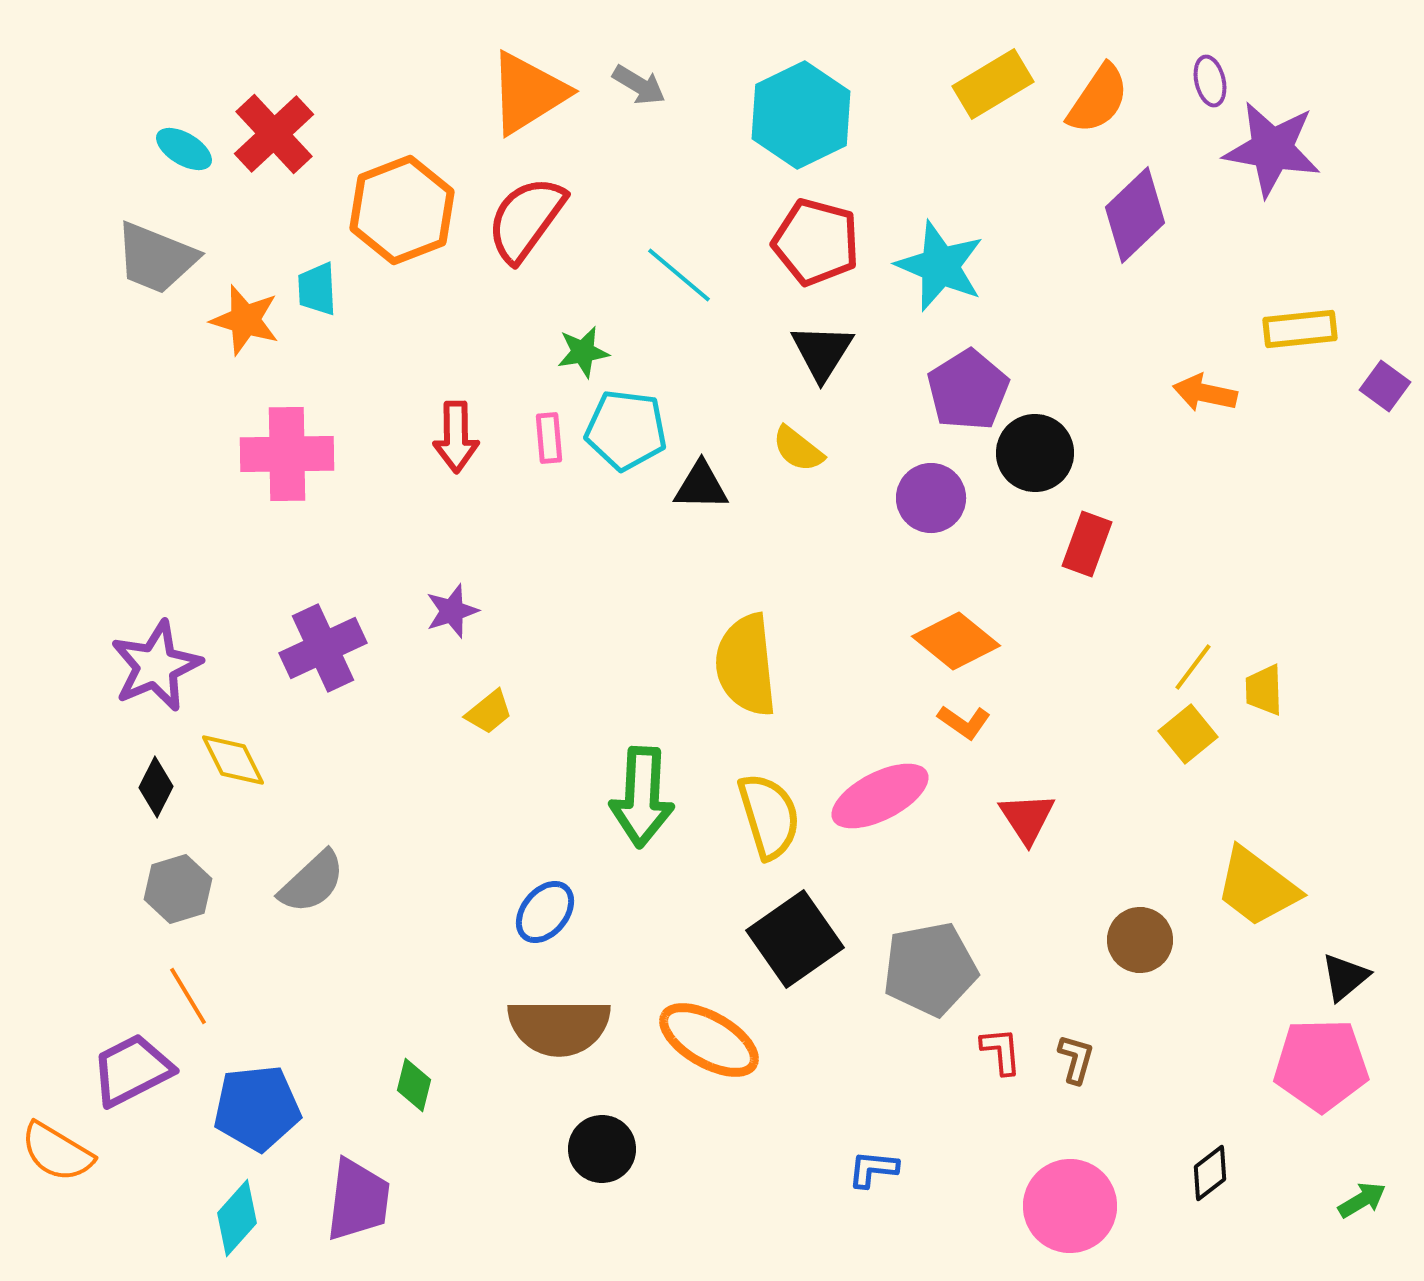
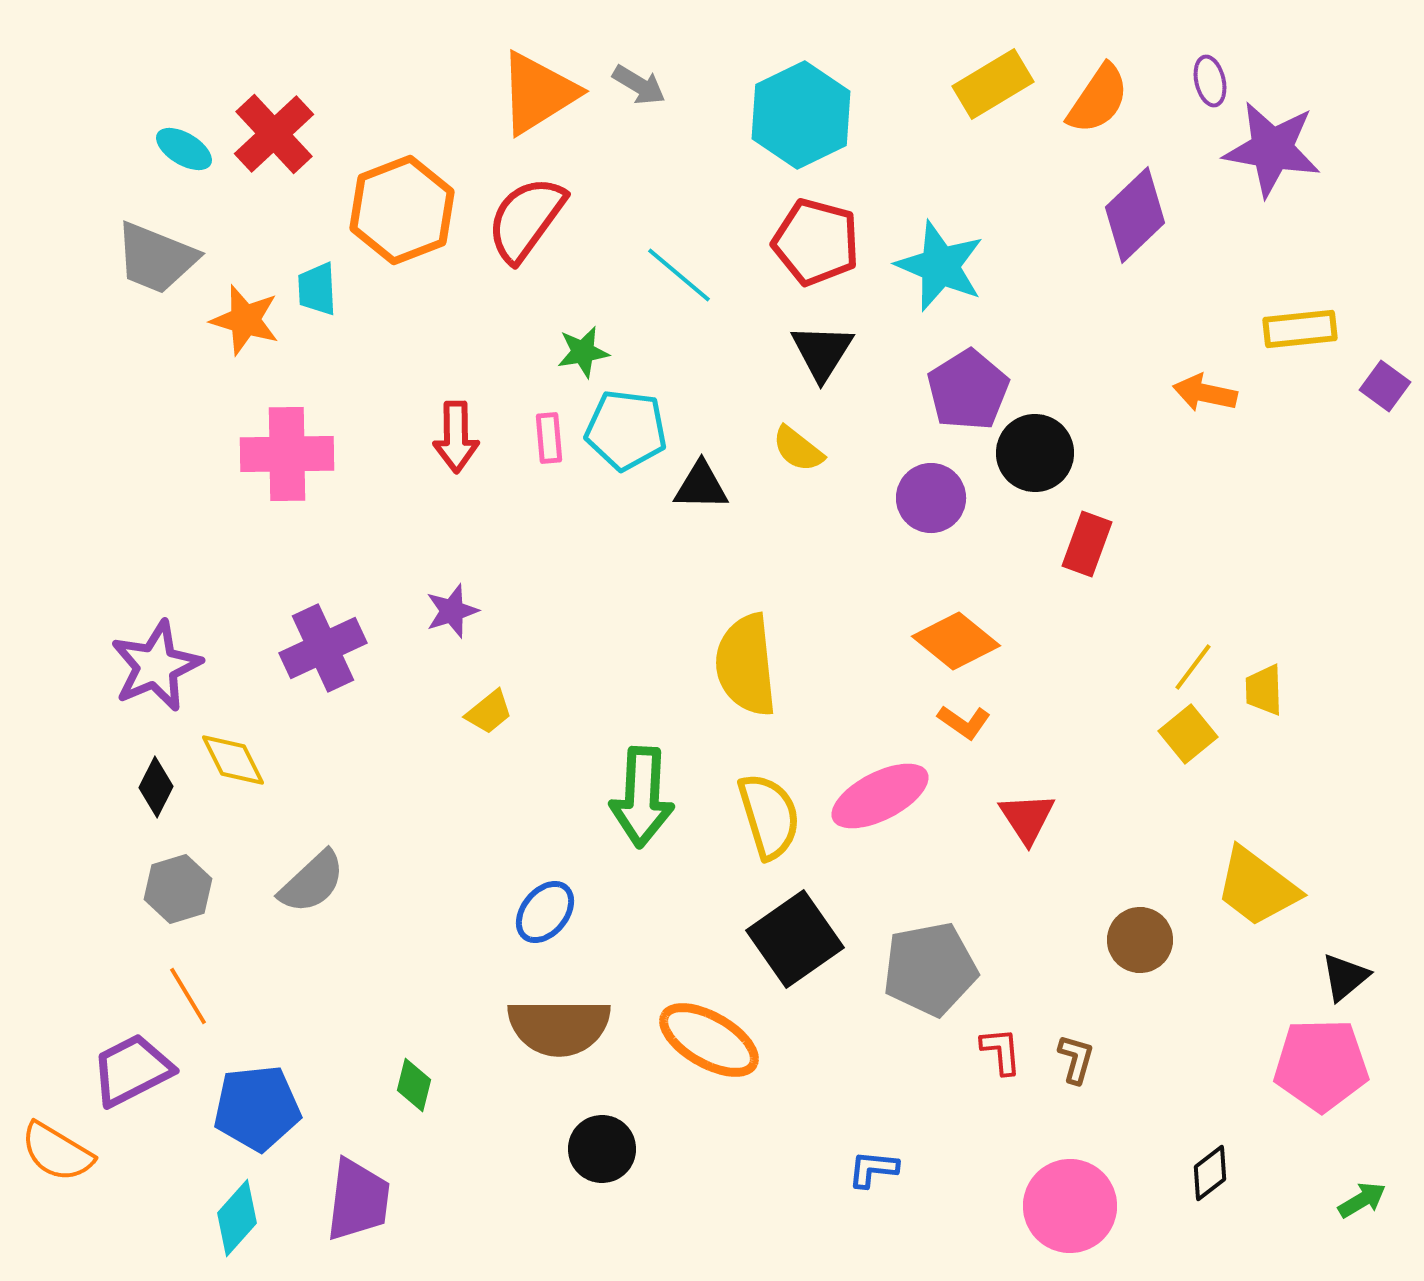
orange triangle at (528, 93): moved 10 px right
